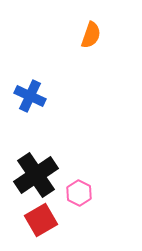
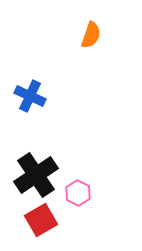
pink hexagon: moved 1 px left
